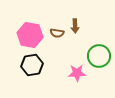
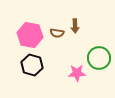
green circle: moved 2 px down
black hexagon: rotated 25 degrees clockwise
